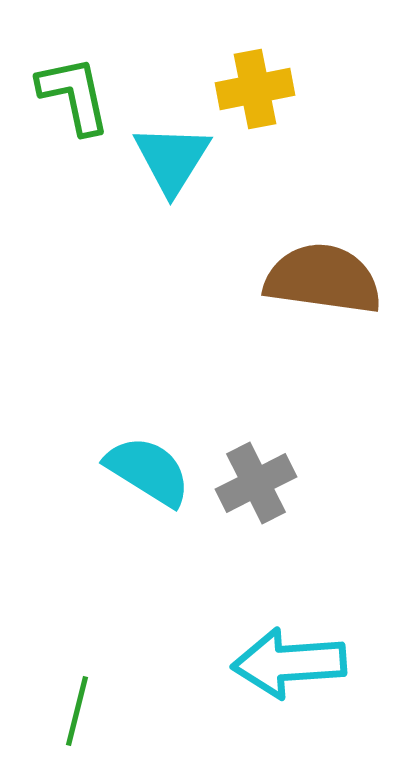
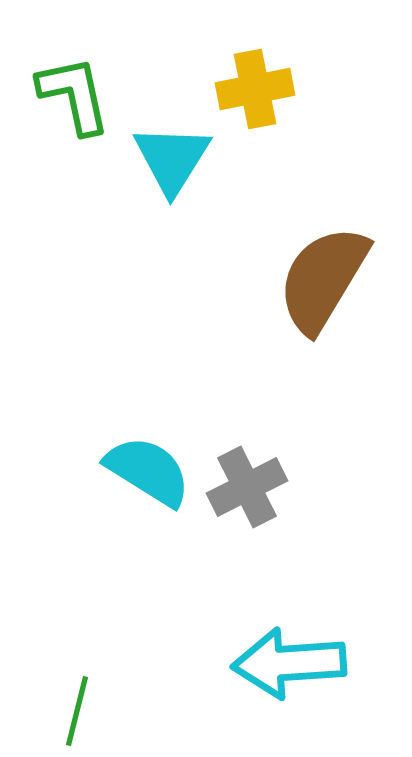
brown semicircle: rotated 67 degrees counterclockwise
gray cross: moved 9 px left, 4 px down
